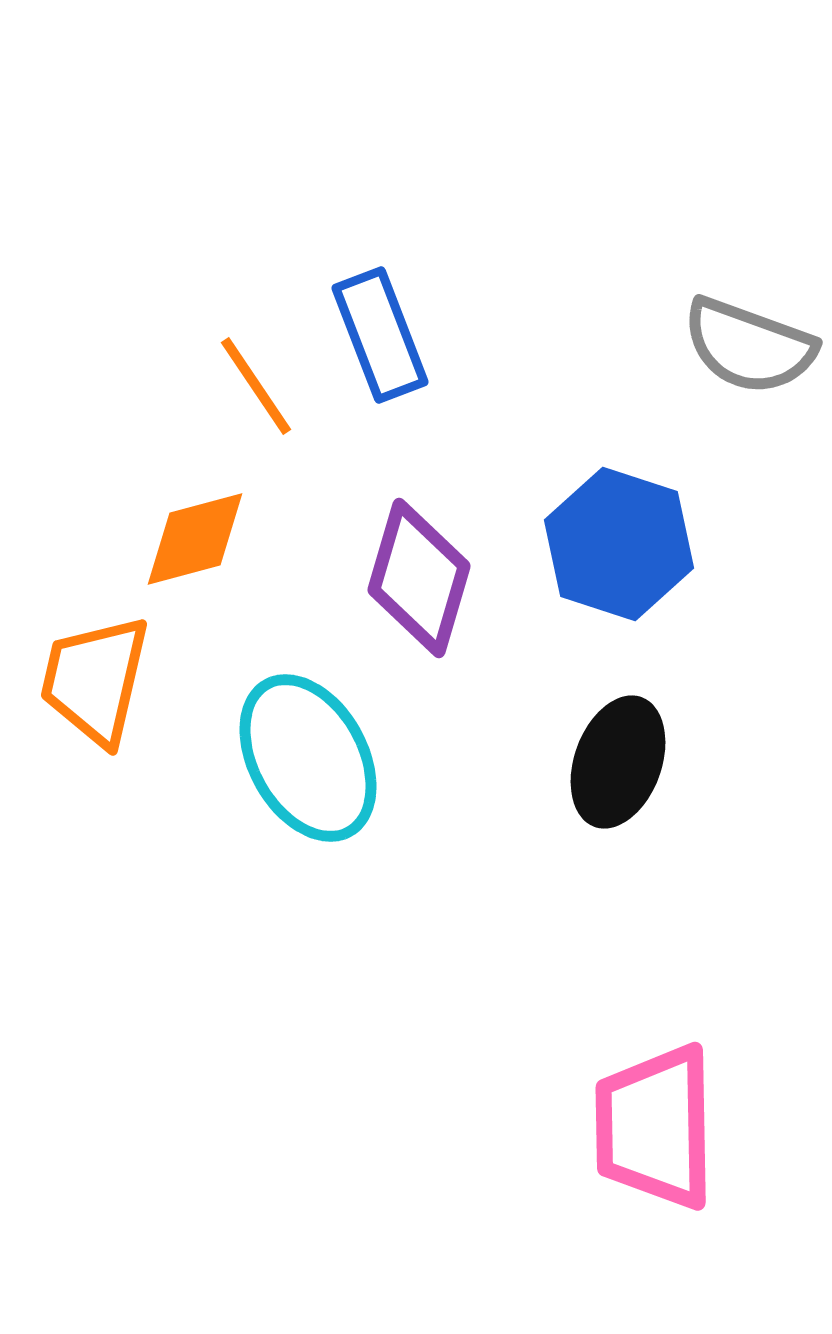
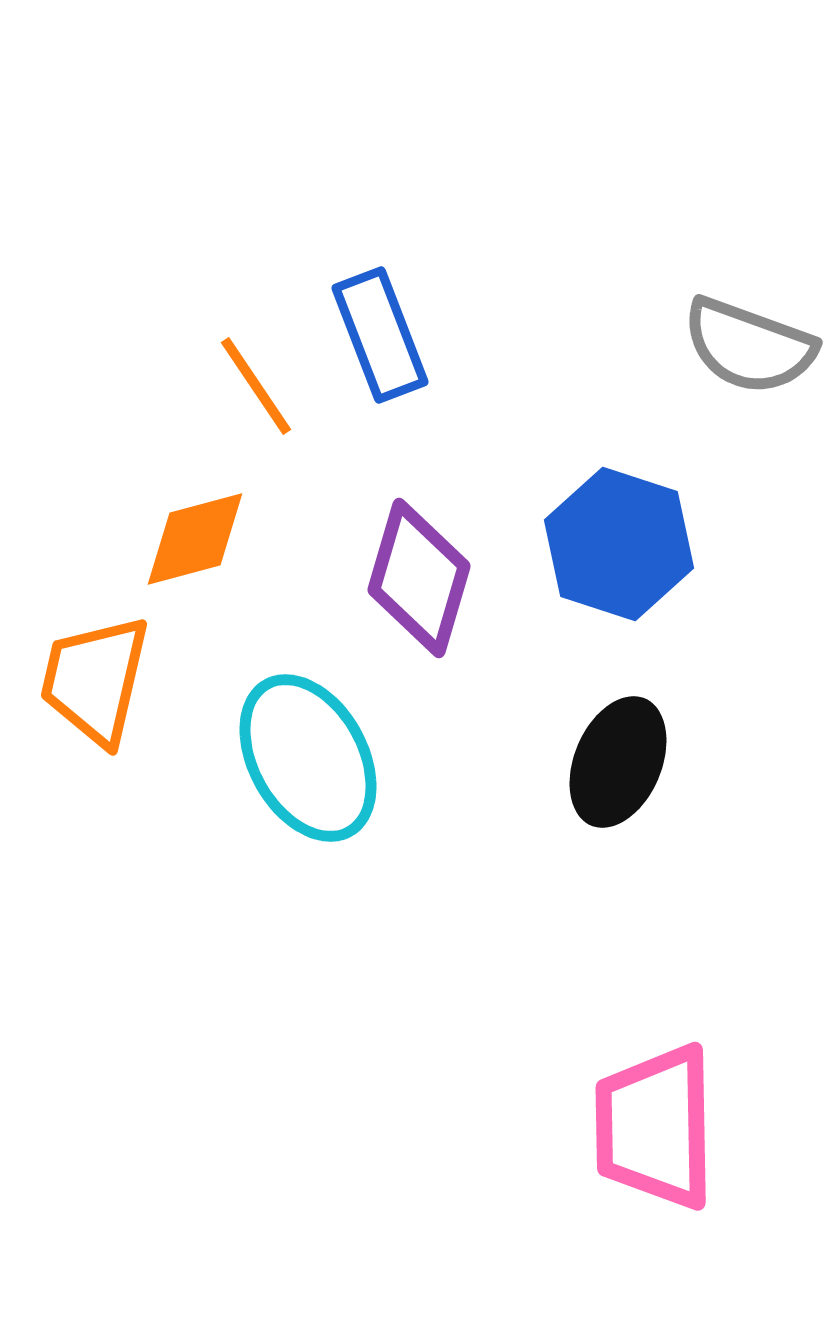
black ellipse: rotated 3 degrees clockwise
